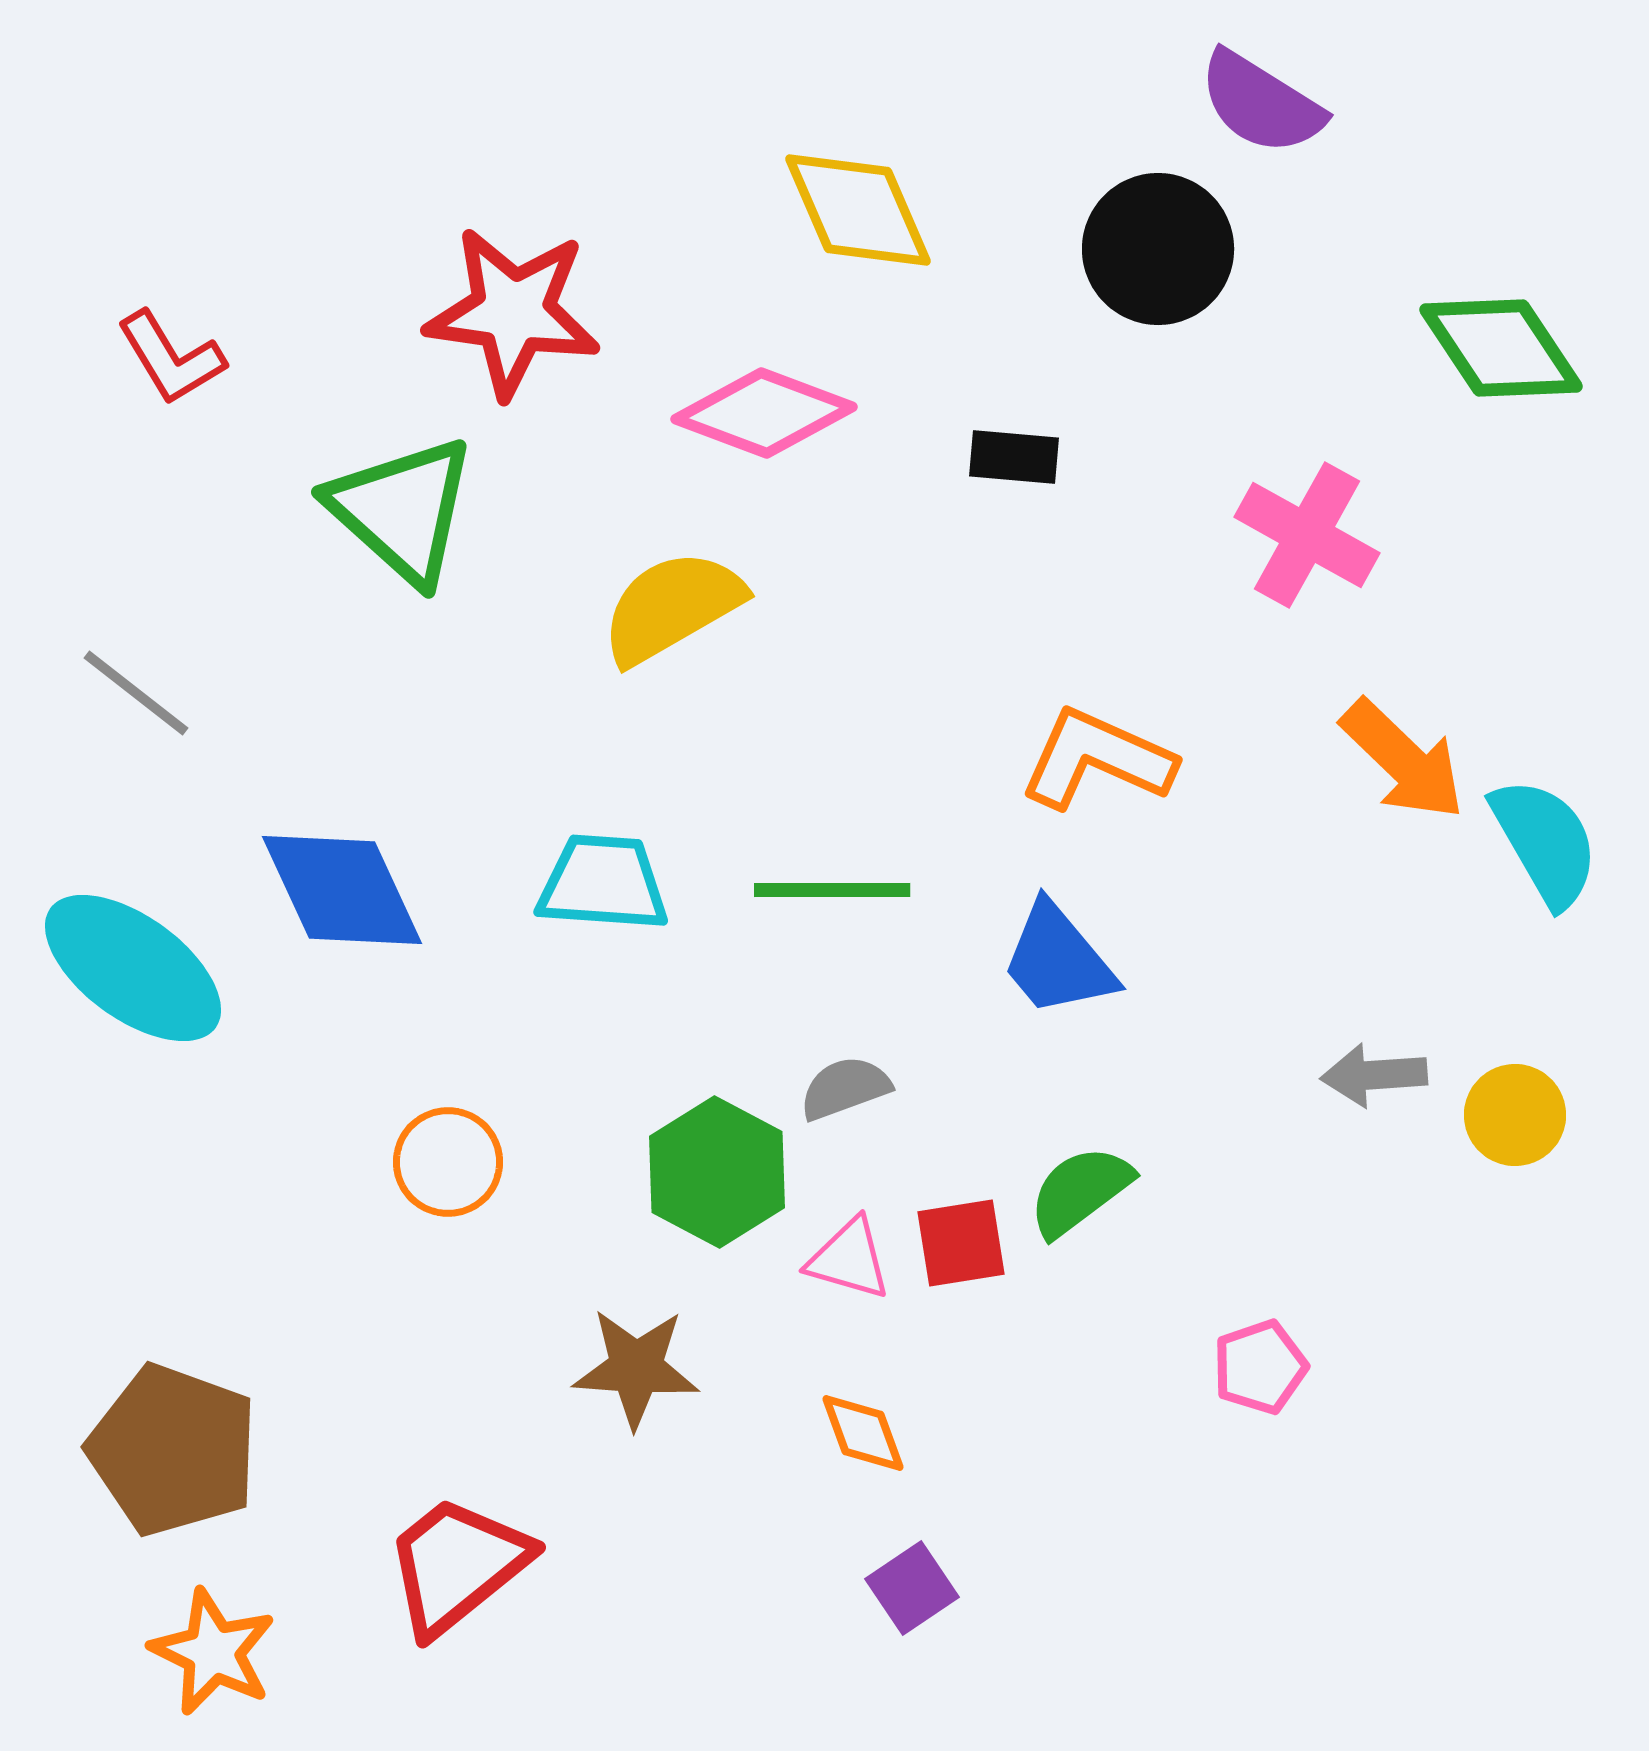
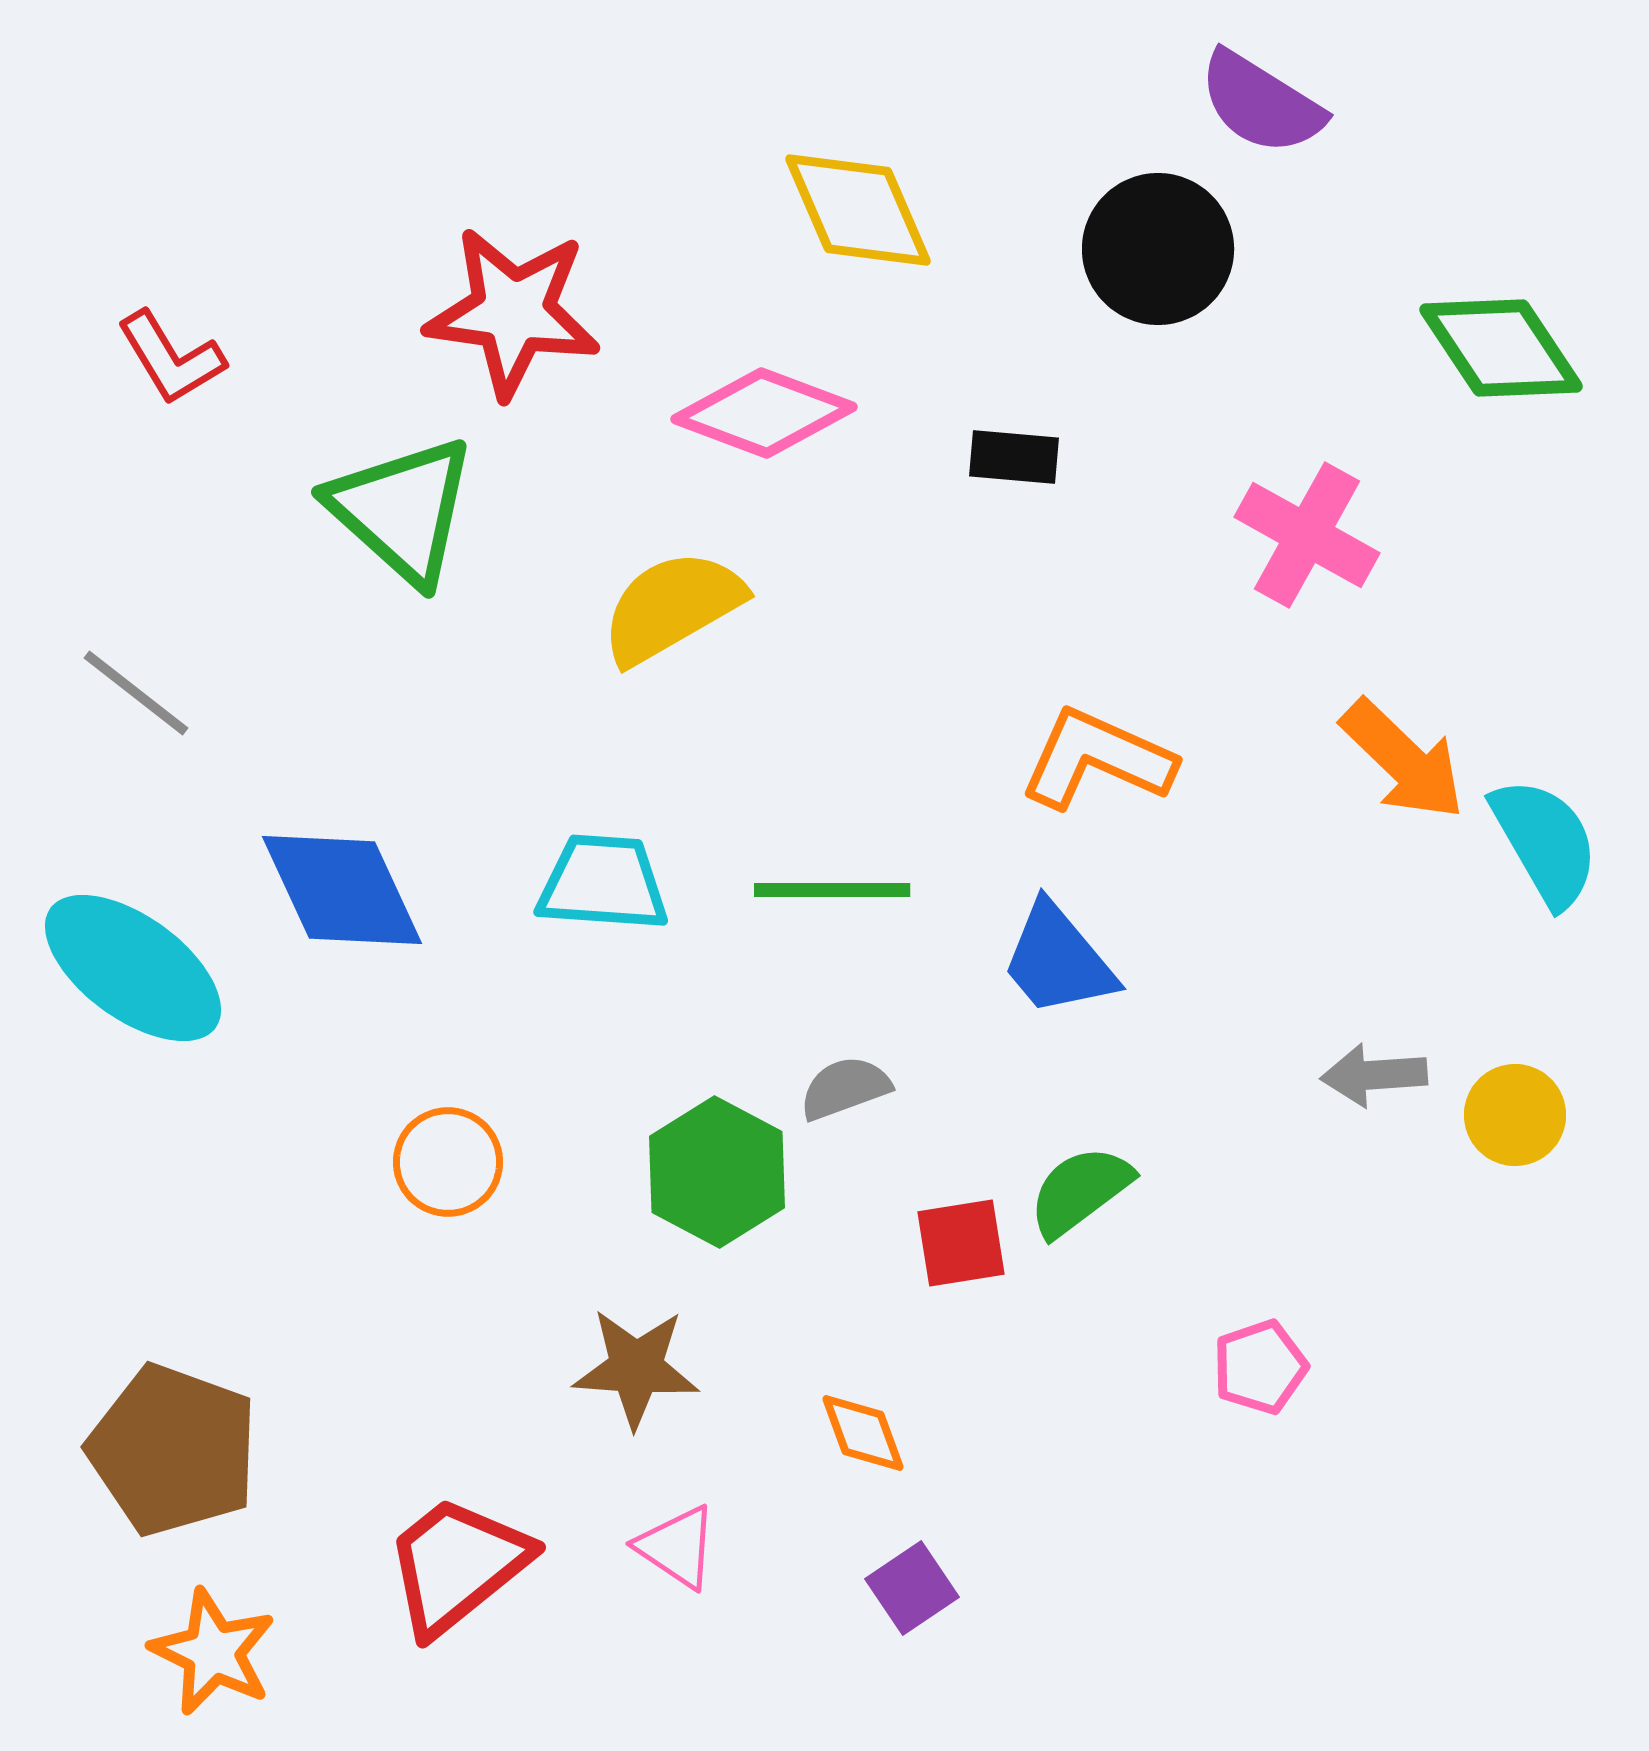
pink triangle: moved 172 px left, 288 px down; rotated 18 degrees clockwise
